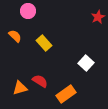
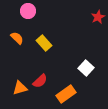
orange semicircle: moved 2 px right, 2 px down
white square: moved 5 px down
red semicircle: rotated 105 degrees clockwise
